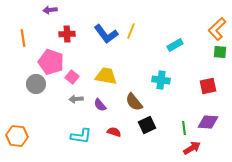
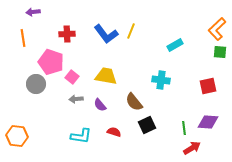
purple arrow: moved 17 px left, 2 px down
